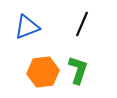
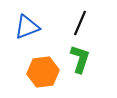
black line: moved 2 px left, 1 px up
green L-shape: moved 2 px right, 11 px up
